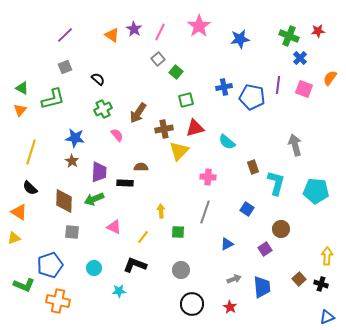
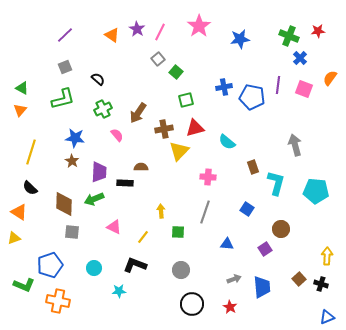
purple star at (134, 29): moved 3 px right
green L-shape at (53, 99): moved 10 px right
brown diamond at (64, 201): moved 3 px down
blue triangle at (227, 244): rotated 32 degrees clockwise
